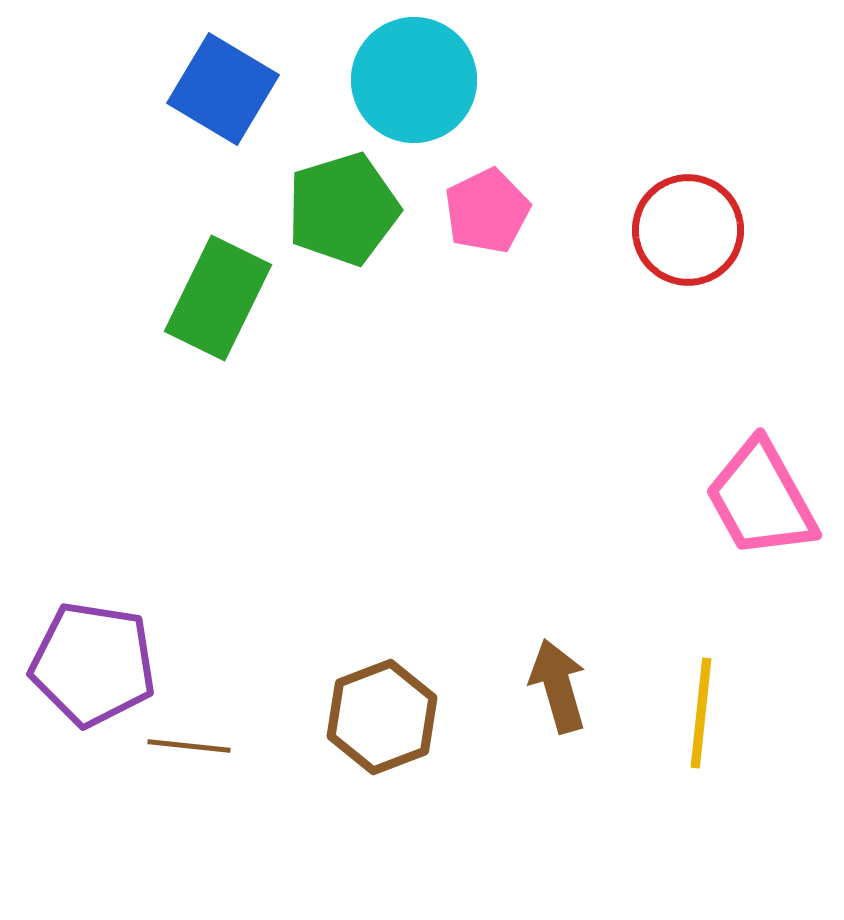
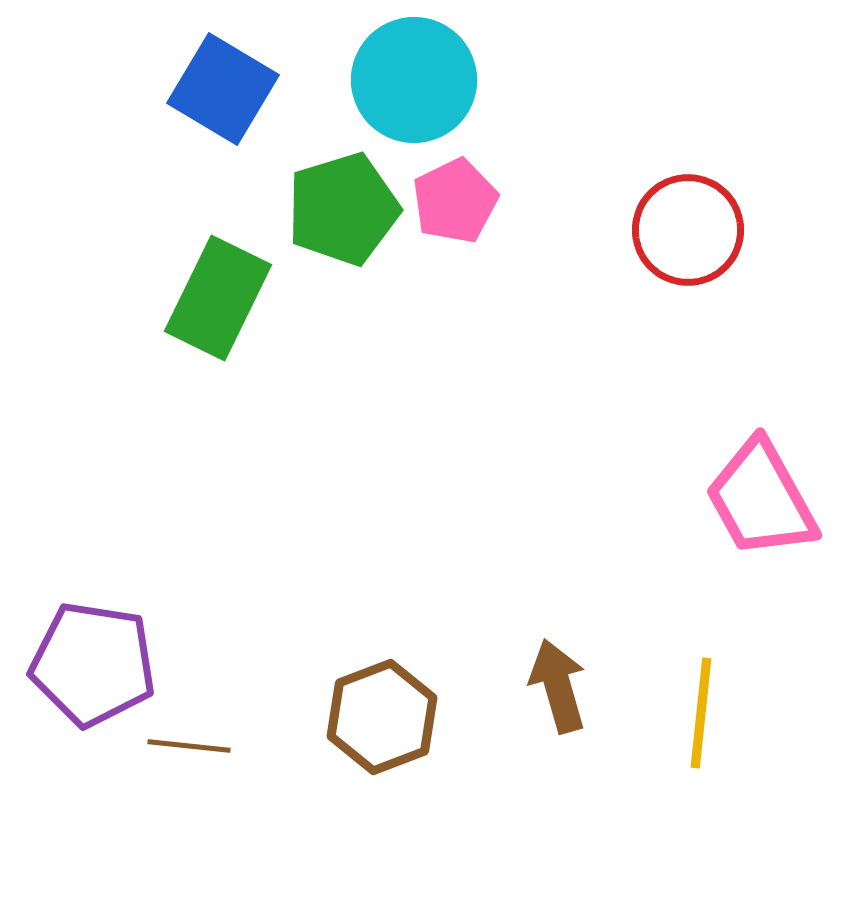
pink pentagon: moved 32 px left, 10 px up
